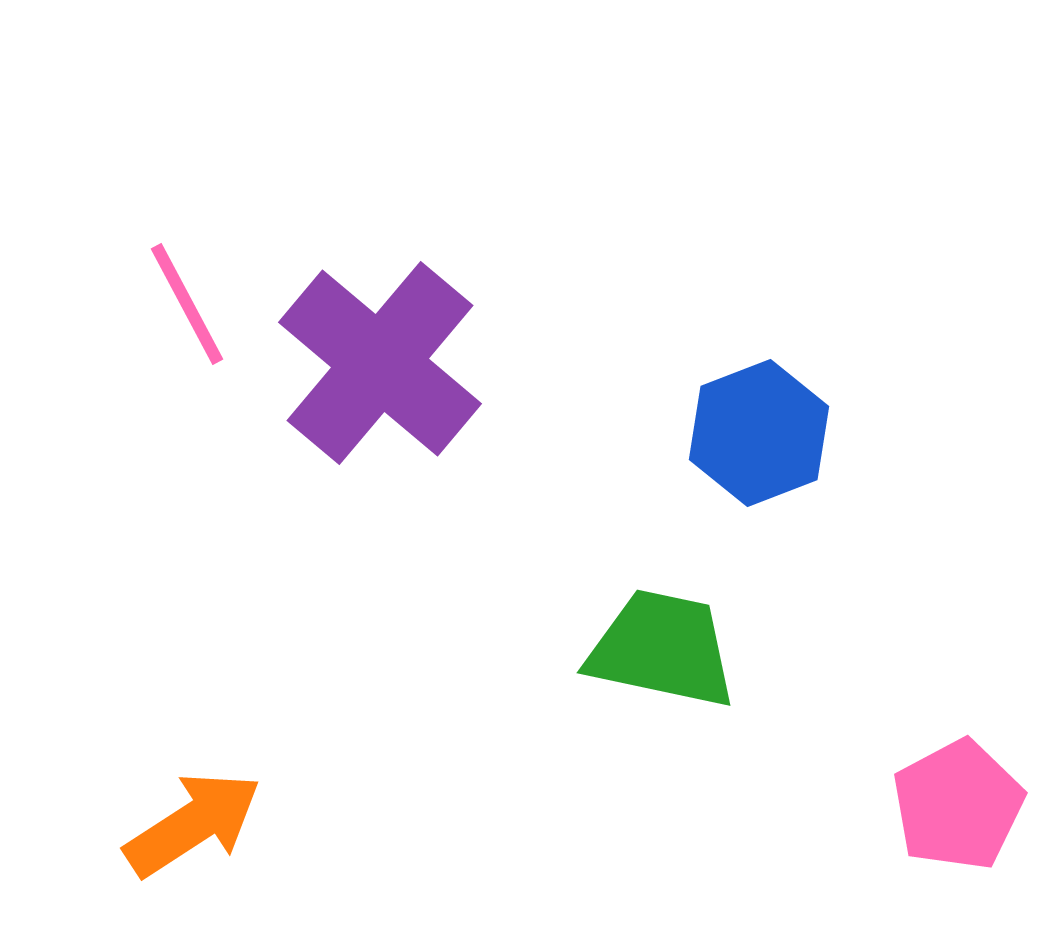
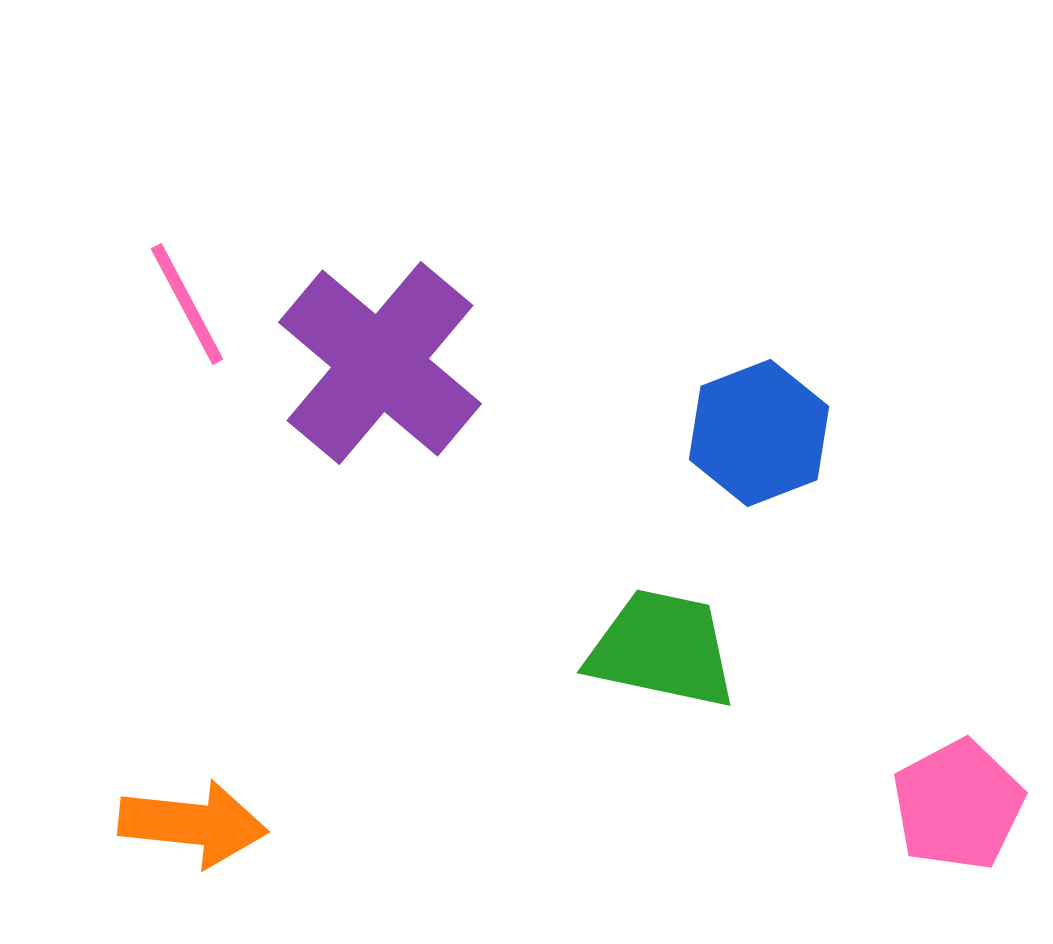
orange arrow: rotated 39 degrees clockwise
